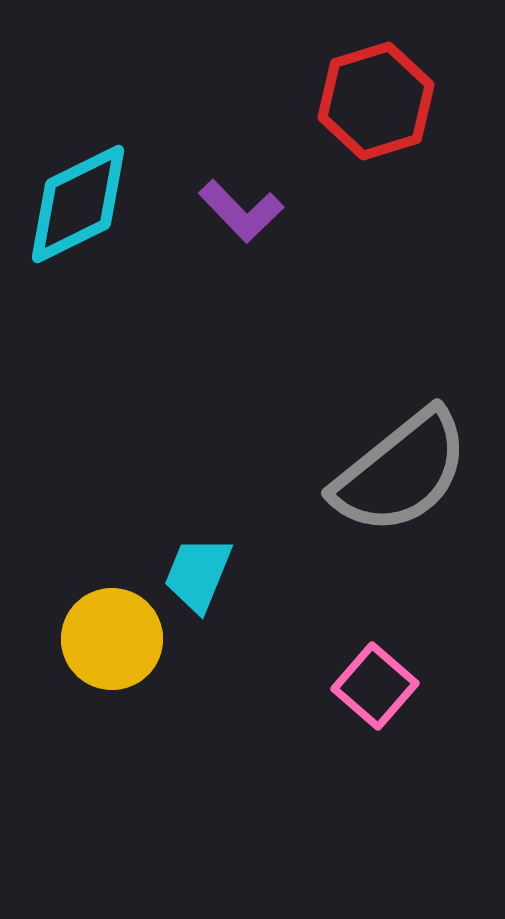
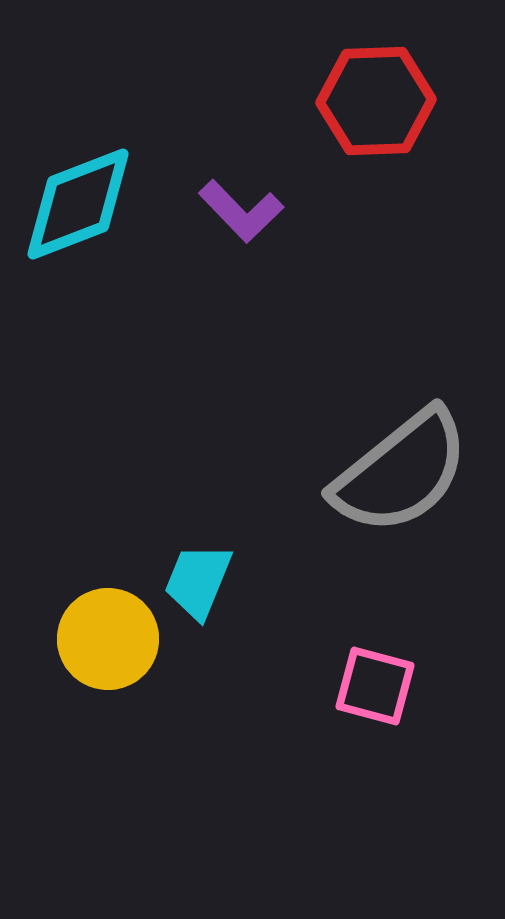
red hexagon: rotated 15 degrees clockwise
cyan diamond: rotated 5 degrees clockwise
cyan trapezoid: moved 7 px down
yellow circle: moved 4 px left
pink square: rotated 26 degrees counterclockwise
